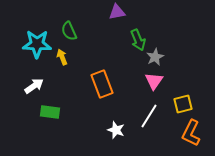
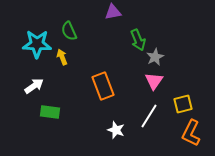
purple triangle: moved 4 px left
orange rectangle: moved 1 px right, 2 px down
